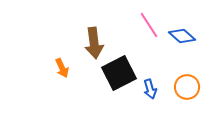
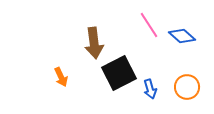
orange arrow: moved 1 px left, 9 px down
